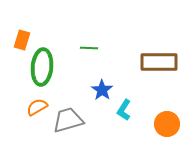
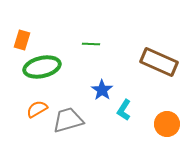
green line: moved 2 px right, 4 px up
brown rectangle: rotated 24 degrees clockwise
green ellipse: rotated 72 degrees clockwise
orange semicircle: moved 2 px down
